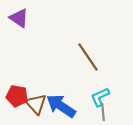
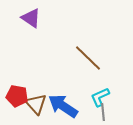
purple triangle: moved 12 px right
brown line: moved 1 px down; rotated 12 degrees counterclockwise
blue arrow: moved 2 px right
